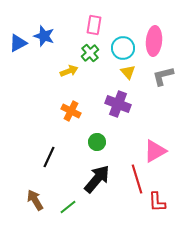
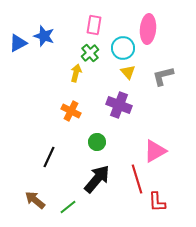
pink ellipse: moved 6 px left, 12 px up
yellow arrow: moved 7 px right, 2 px down; rotated 54 degrees counterclockwise
purple cross: moved 1 px right, 1 px down
brown arrow: rotated 20 degrees counterclockwise
